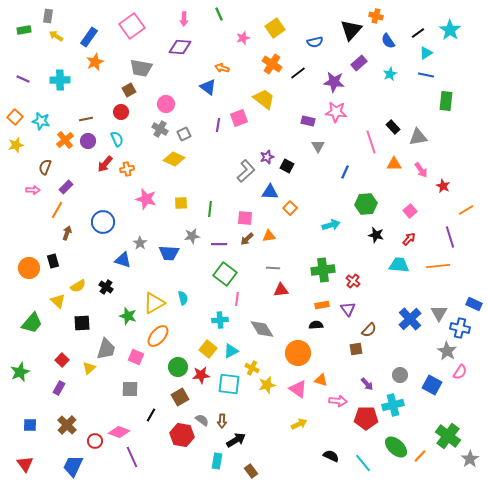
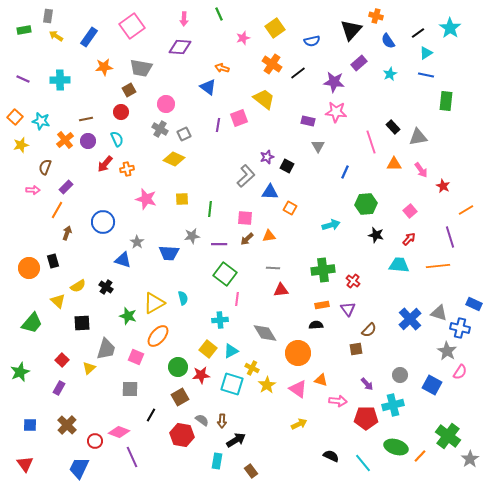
cyan star at (450, 30): moved 2 px up
blue semicircle at (315, 42): moved 3 px left, 1 px up
orange star at (95, 62): moved 9 px right, 5 px down; rotated 18 degrees clockwise
yellow star at (16, 145): moved 5 px right
gray L-shape at (246, 171): moved 5 px down
yellow square at (181, 203): moved 1 px right, 4 px up
orange square at (290, 208): rotated 16 degrees counterclockwise
gray star at (140, 243): moved 3 px left, 1 px up
gray triangle at (439, 313): rotated 42 degrees counterclockwise
gray diamond at (262, 329): moved 3 px right, 4 px down
cyan square at (229, 384): moved 3 px right; rotated 10 degrees clockwise
yellow star at (267, 385): rotated 18 degrees counterclockwise
green ellipse at (396, 447): rotated 25 degrees counterclockwise
blue trapezoid at (73, 466): moved 6 px right, 2 px down
